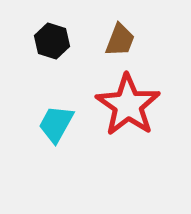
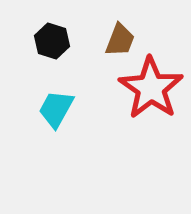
red star: moved 23 px right, 17 px up
cyan trapezoid: moved 15 px up
